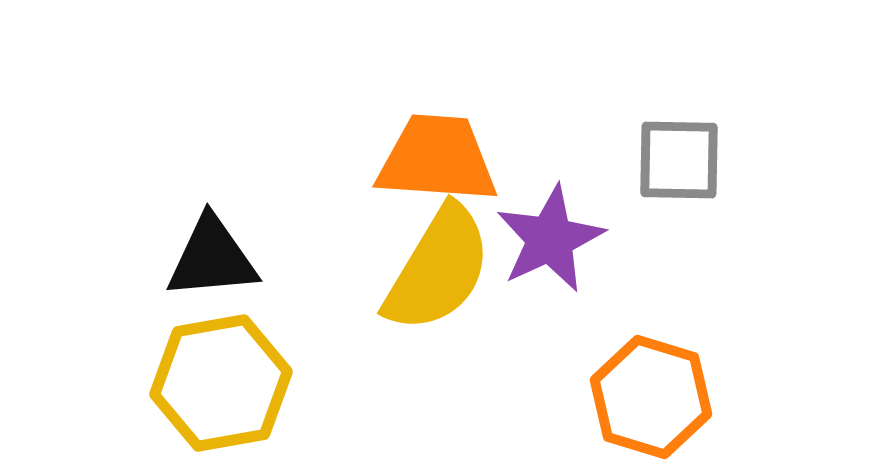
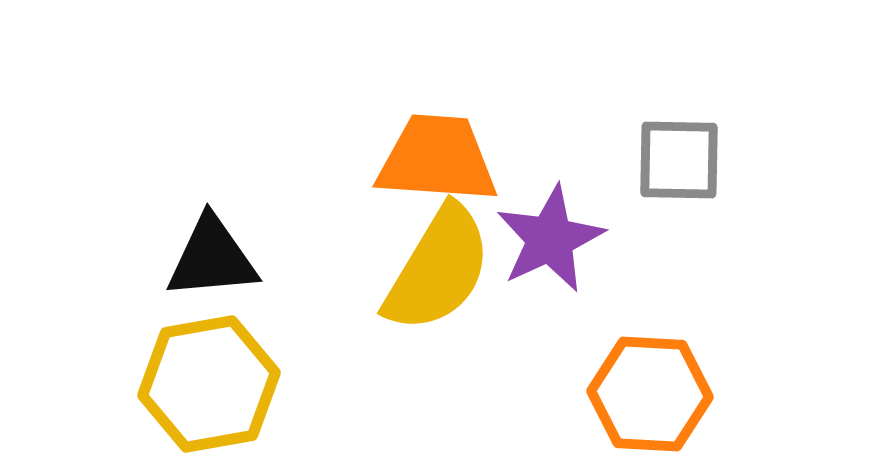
yellow hexagon: moved 12 px left, 1 px down
orange hexagon: moved 1 px left, 3 px up; rotated 14 degrees counterclockwise
